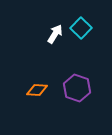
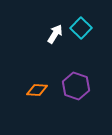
purple hexagon: moved 1 px left, 2 px up
